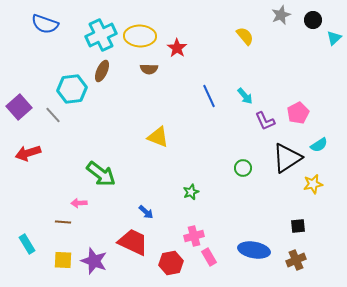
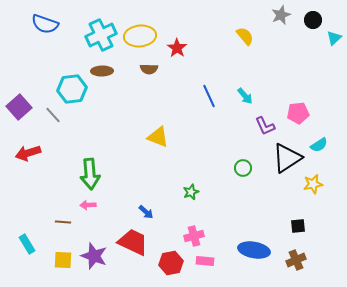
yellow ellipse: rotated 8 degrees counterclockwise
brown ellipse: rotated 65 degrees clockwise
pink pentagon: rotated 20 degrees clockwise
purple L-shape: moved 5 px down
green arrow: moved 11 px left; rotated 48 degrees clockwise
pink arrow: moved 9 px right, 2 px down
pink rectangle: moved 4 px left, 4 px down; rotated 54 degrees counterclockwise
purple star: moved 5 px up
